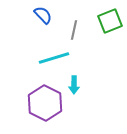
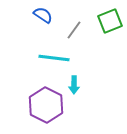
blue semicircle: rotated 12 degrees counterclockwise
gray line: rotated 24 degrees clockwise
cyan line: rotated 24 degrees clockwise
purple hexagon: moved 1 px right, 2 px down
